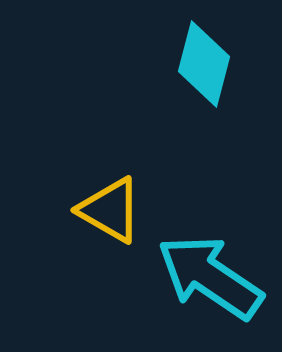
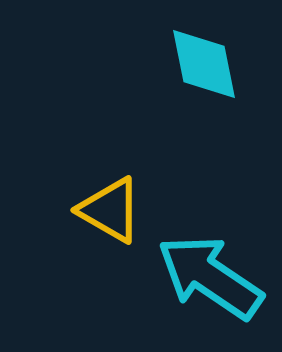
cyan diamond: rotated 26 degrees counterclockwise
